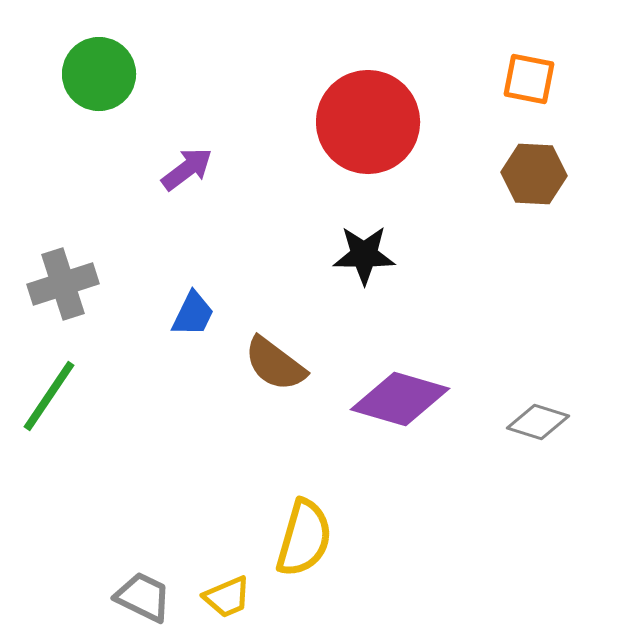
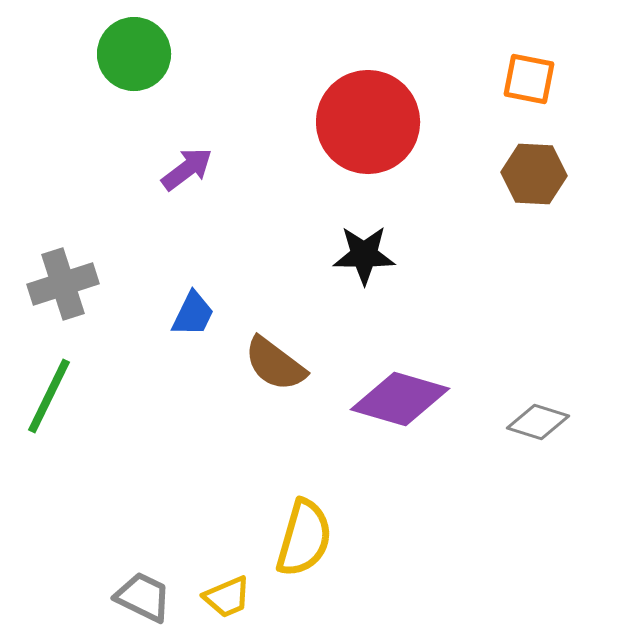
green circle: moved 35 px right, 20 px up
green line: rotated 8 degrees counterclockwise
